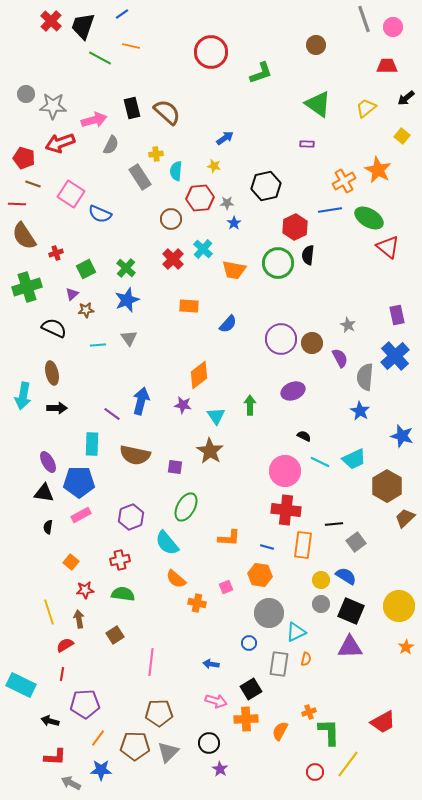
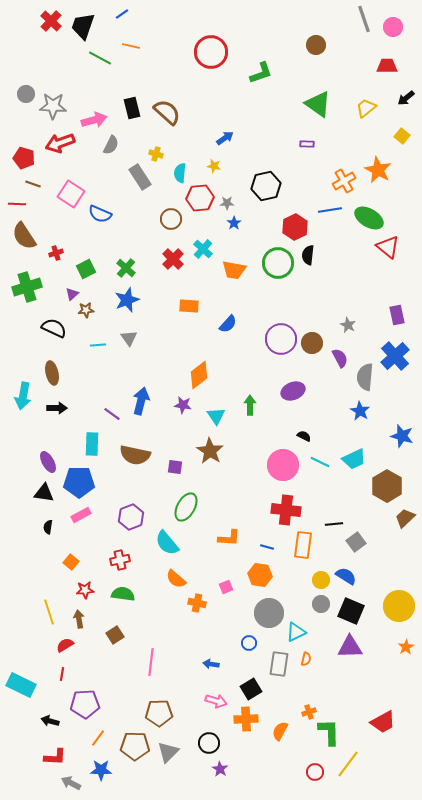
yellow cross at (156, 154): rotated 24 degrees clockwise
cyan semicircle at (176, 171): moved 4 px right, 2 px down
pink circle at (285, 471): moved 2 px left, 6 px up
